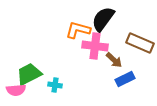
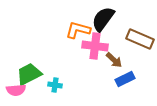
brown rectangle: moved 4 px up
